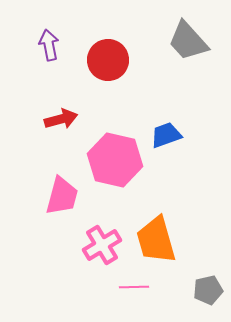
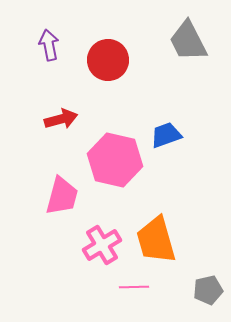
gray trapezoid: rotated 15 degrees clockwise
